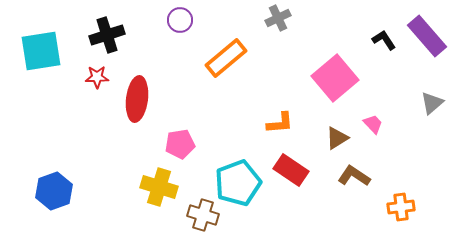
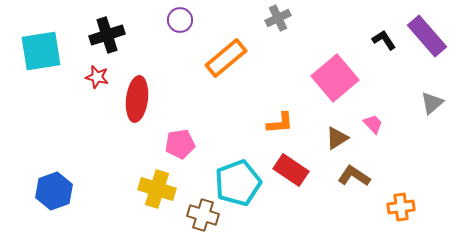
red star: rotated 15 degrees clockwise
yellow cross: moved 2 px left, 2 px down
